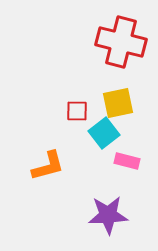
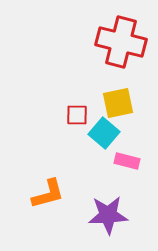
red square: moved 4 px down
cyan square: rotated 12 degrees counterclockwise
orange L-shape: moved 28 px down
